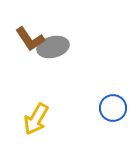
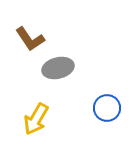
gray ellipse: moved 5 px right, 21 px down
blue circle: moved 6 px left
